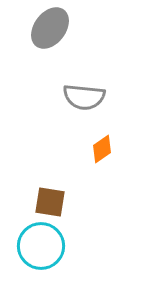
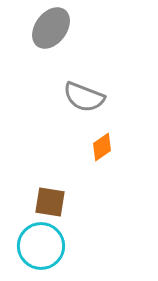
gray ellipse: moved 1 px right
gray semicircle: rotated 15 degrees clockwise
orange diamond: moved 2 px up
